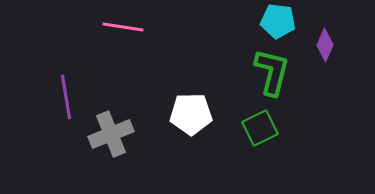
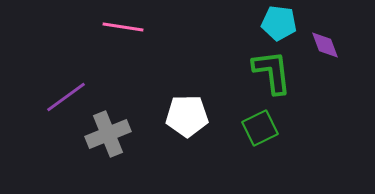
cyan pentagon: moved 1 px right, 2 px down
purple diamond: rotated 44 degrees counterclockwise
green L-shape: rotated 21 degrees counterclockwise
purple line: rotated 63 degrees clockwise
white pentagon: moved 4 px left, 2 px down
gray cross: moved 3 px left
